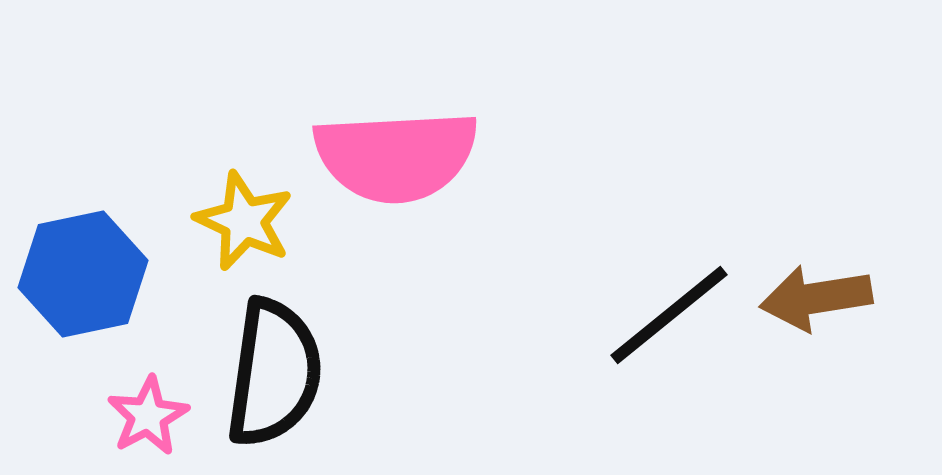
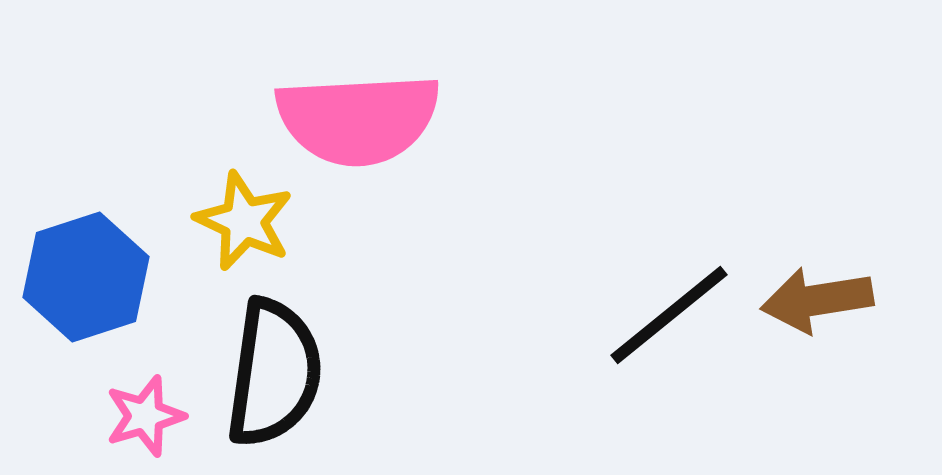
pink semicircle: moved 38 px left, 37 px up
blue hexagon: moved 3 px right, 3 px down; rotated 6 degrees counterclockwise
brown arrow: moved 1 px right, 2 px down
pink star: moved 3 px left; rotated 12 degrees clockwise
